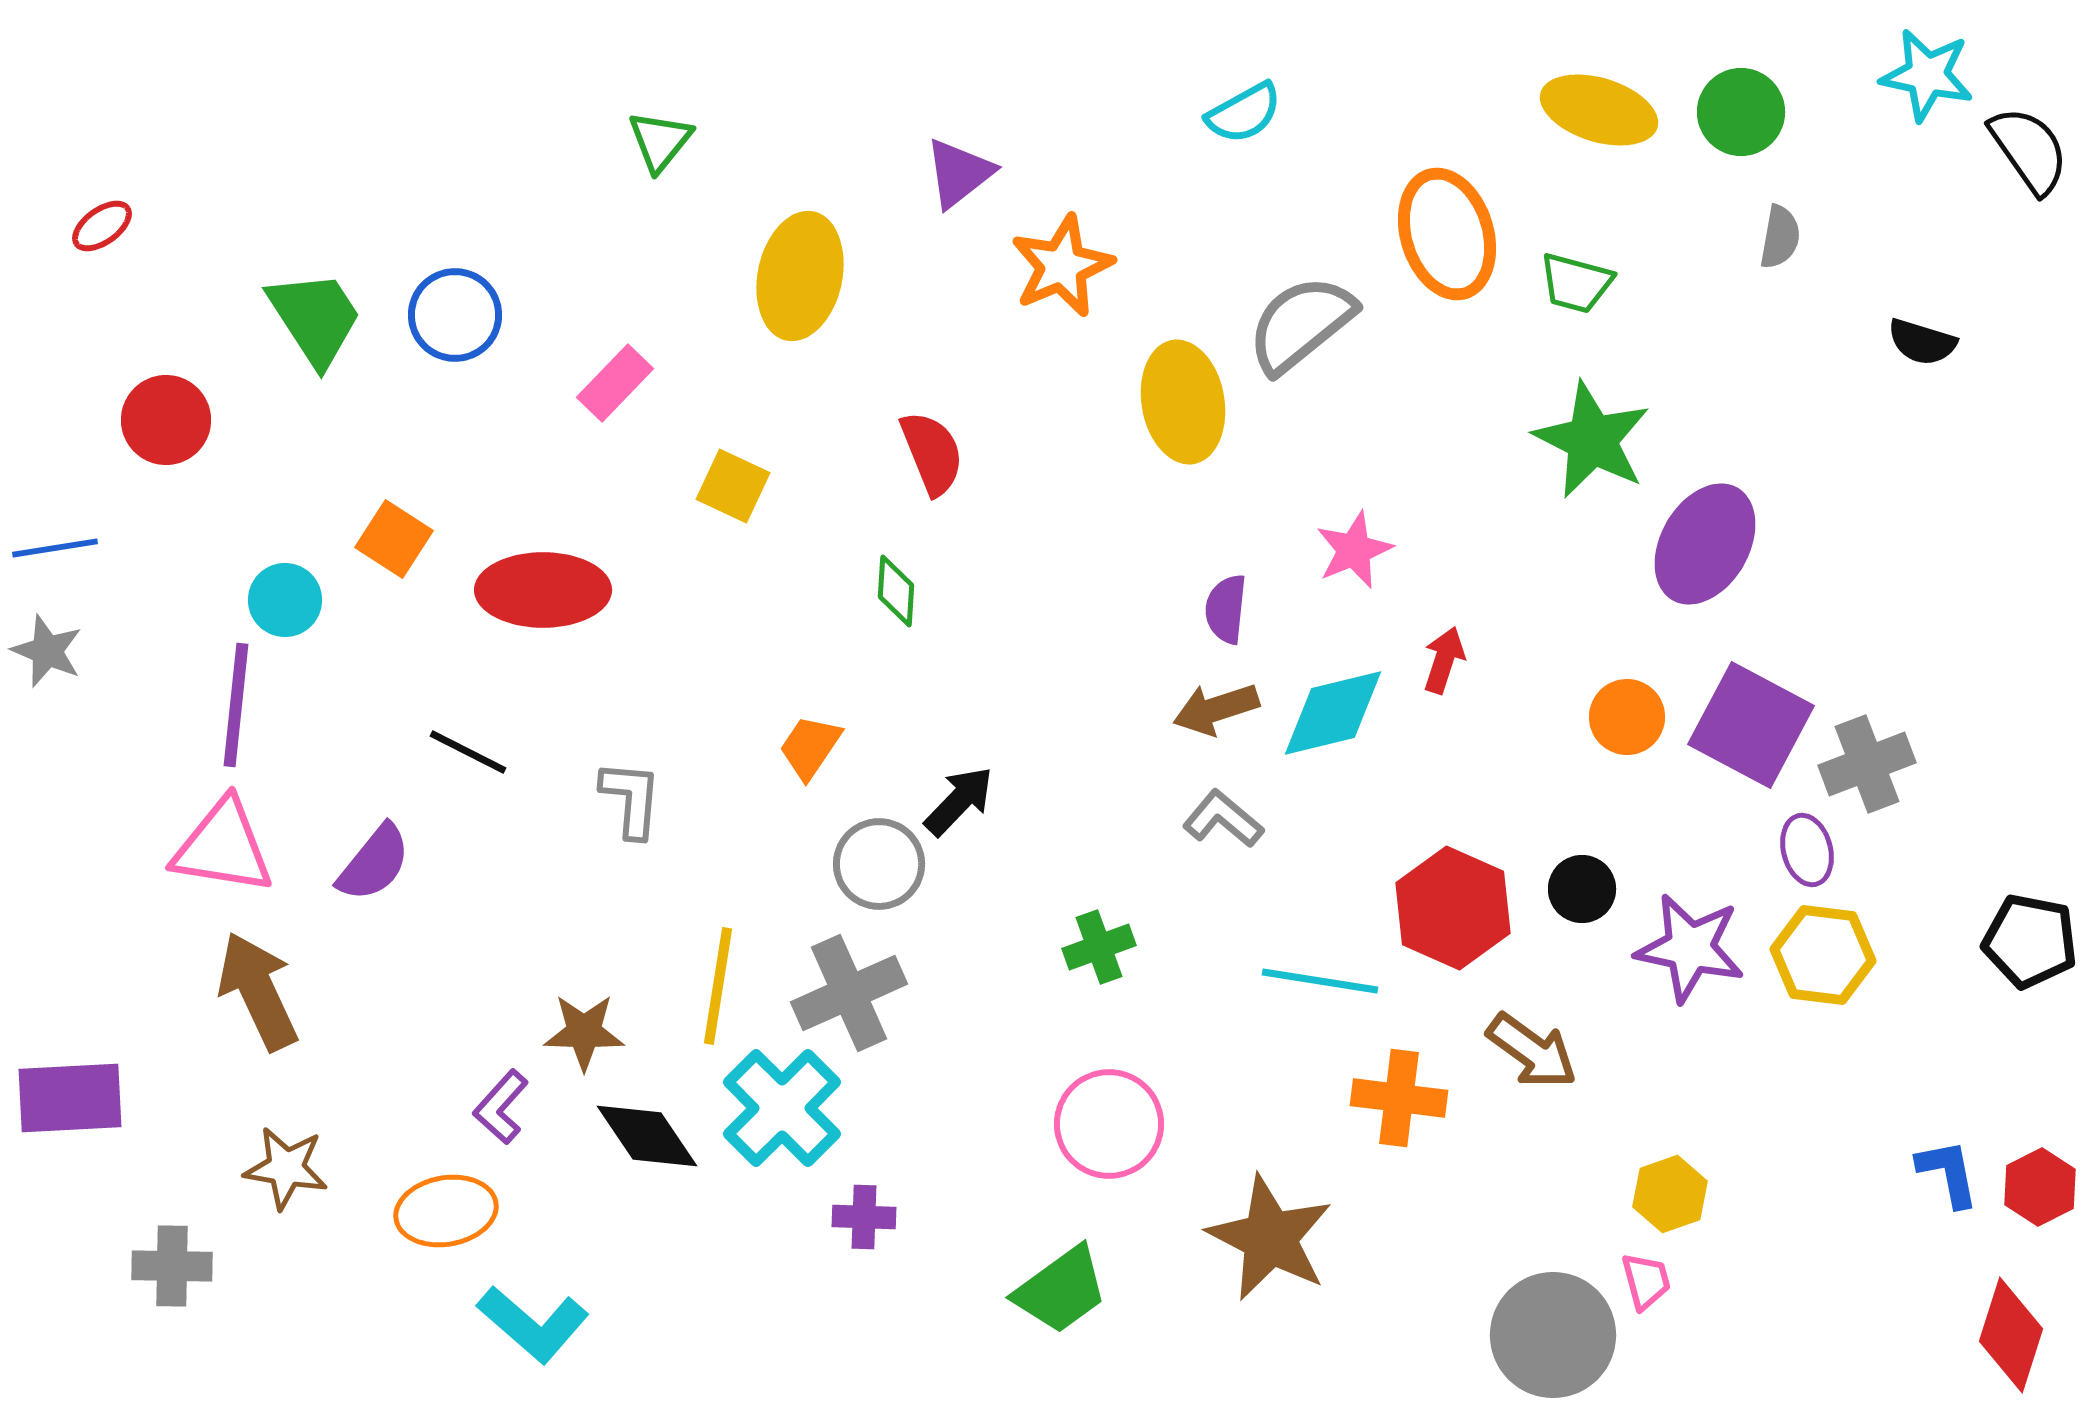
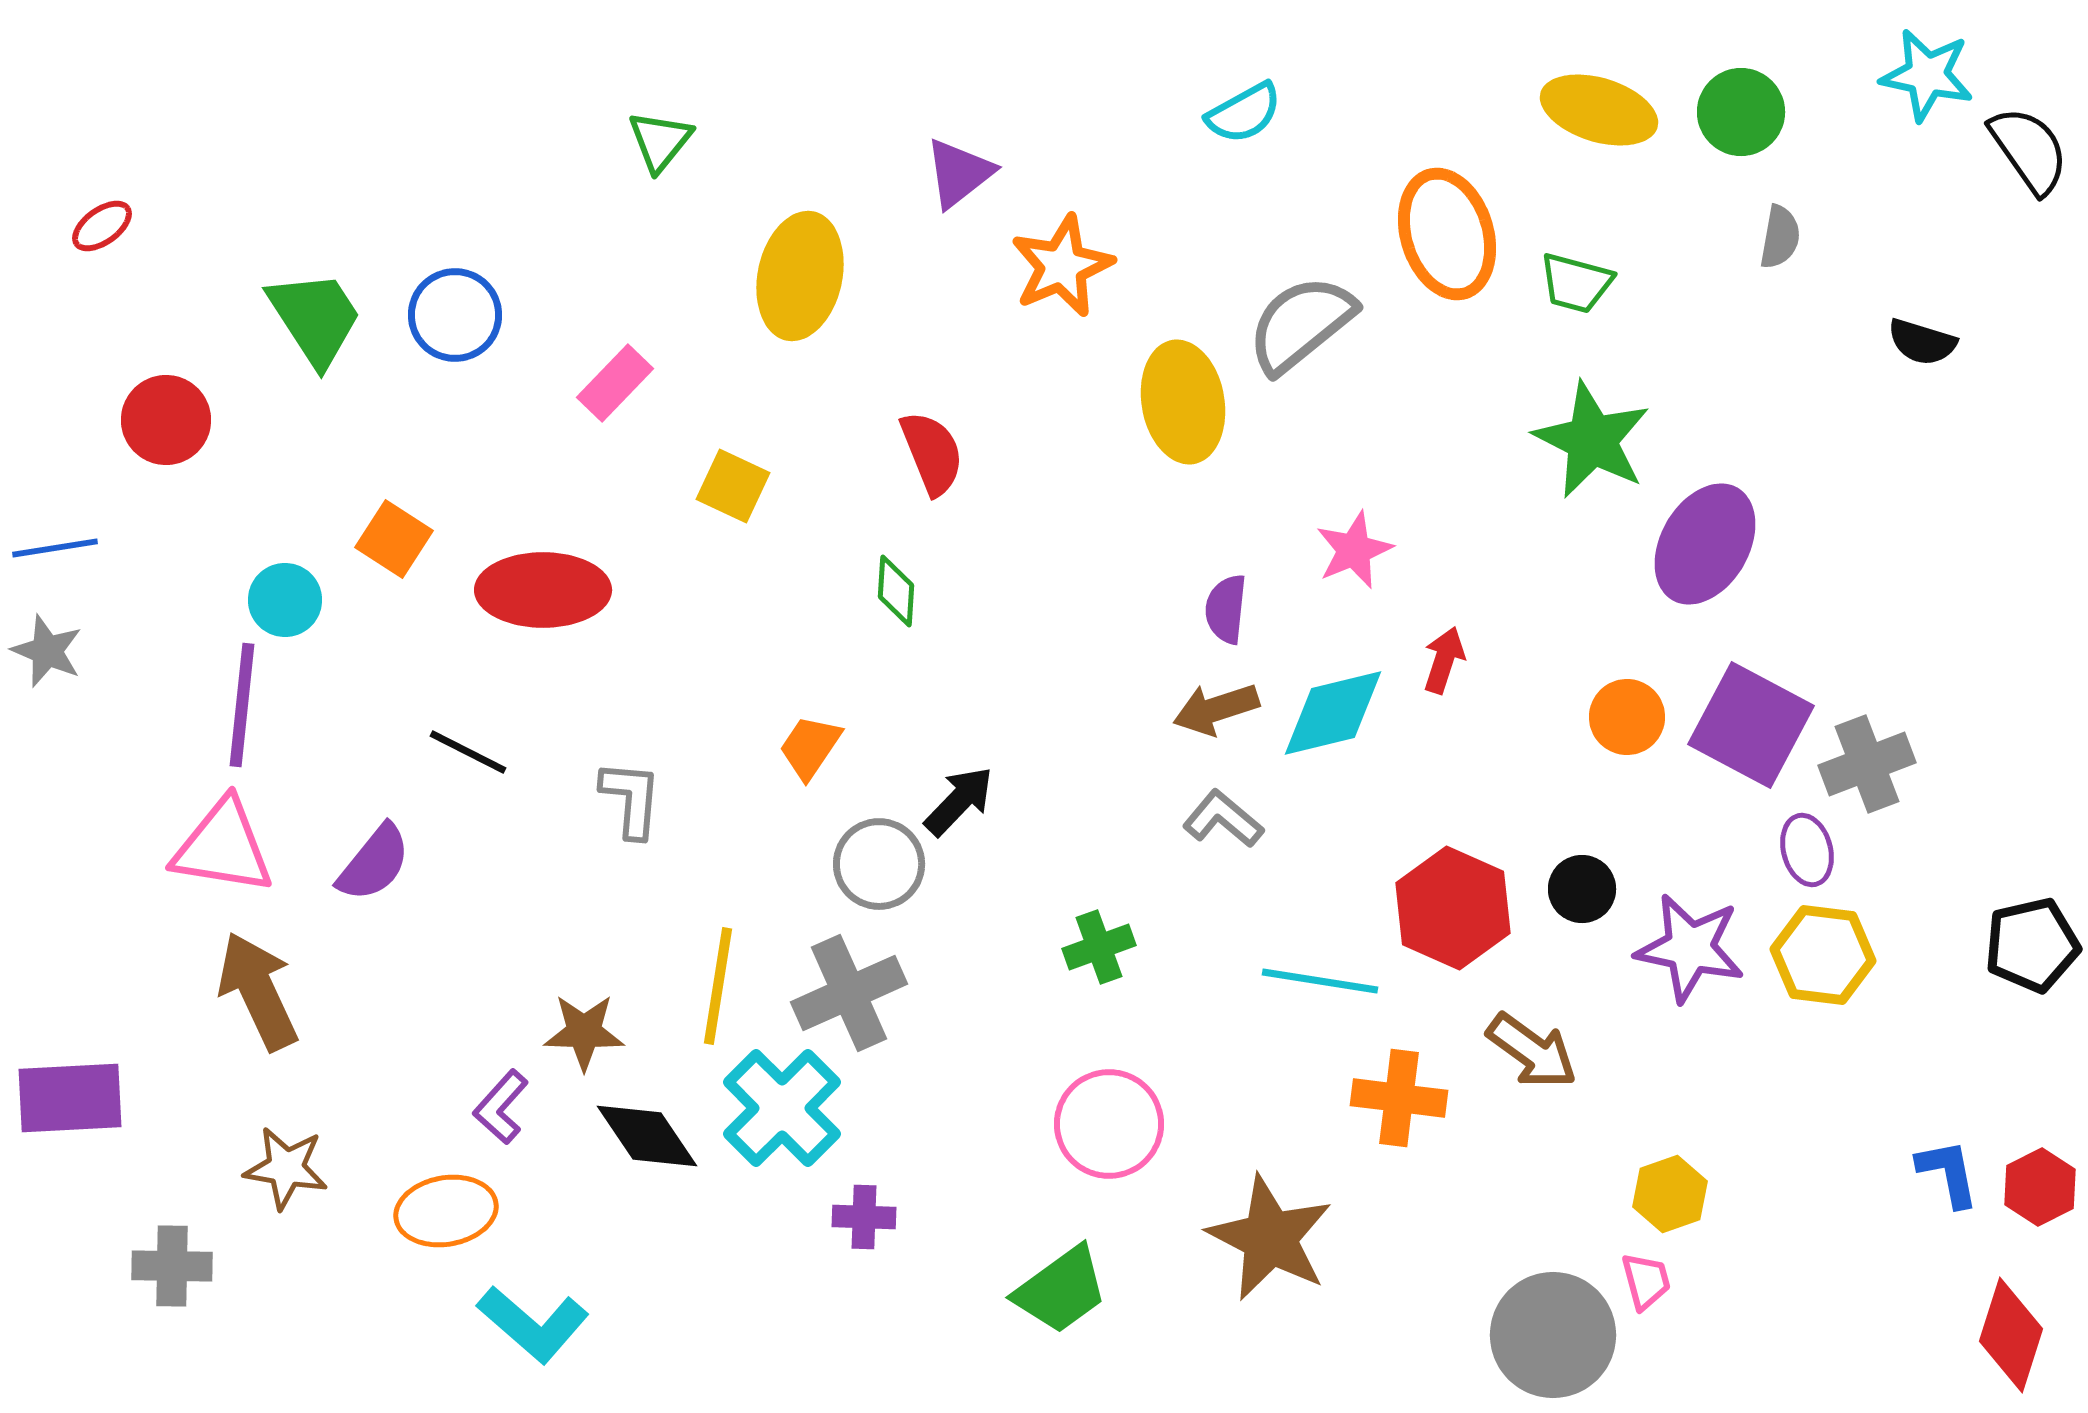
purple line at (236, 705): moved 6 px right
black pentagon at (2030, 941): moved 2 px right, 4 px down; rotated 24 degrees counterclockwise
